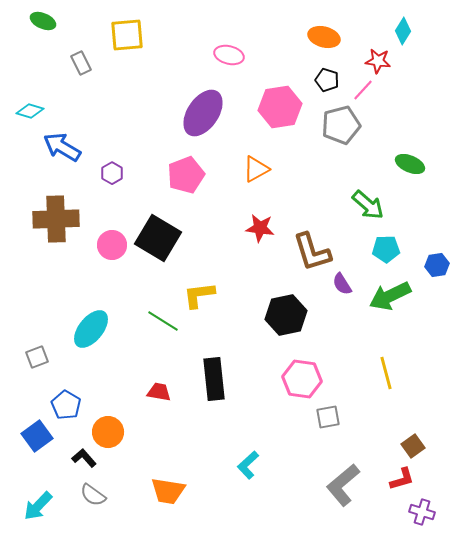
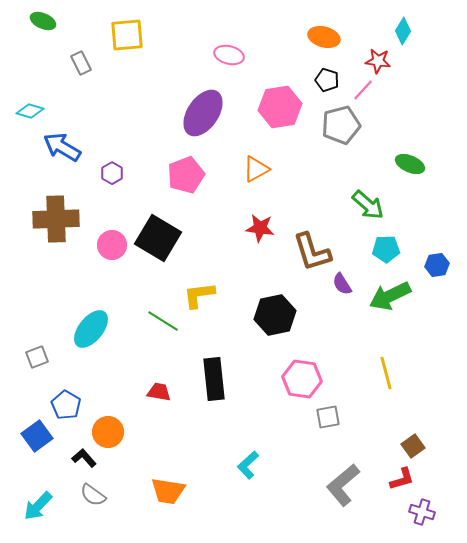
black hexagon at (286, 315): moved 11 px left
